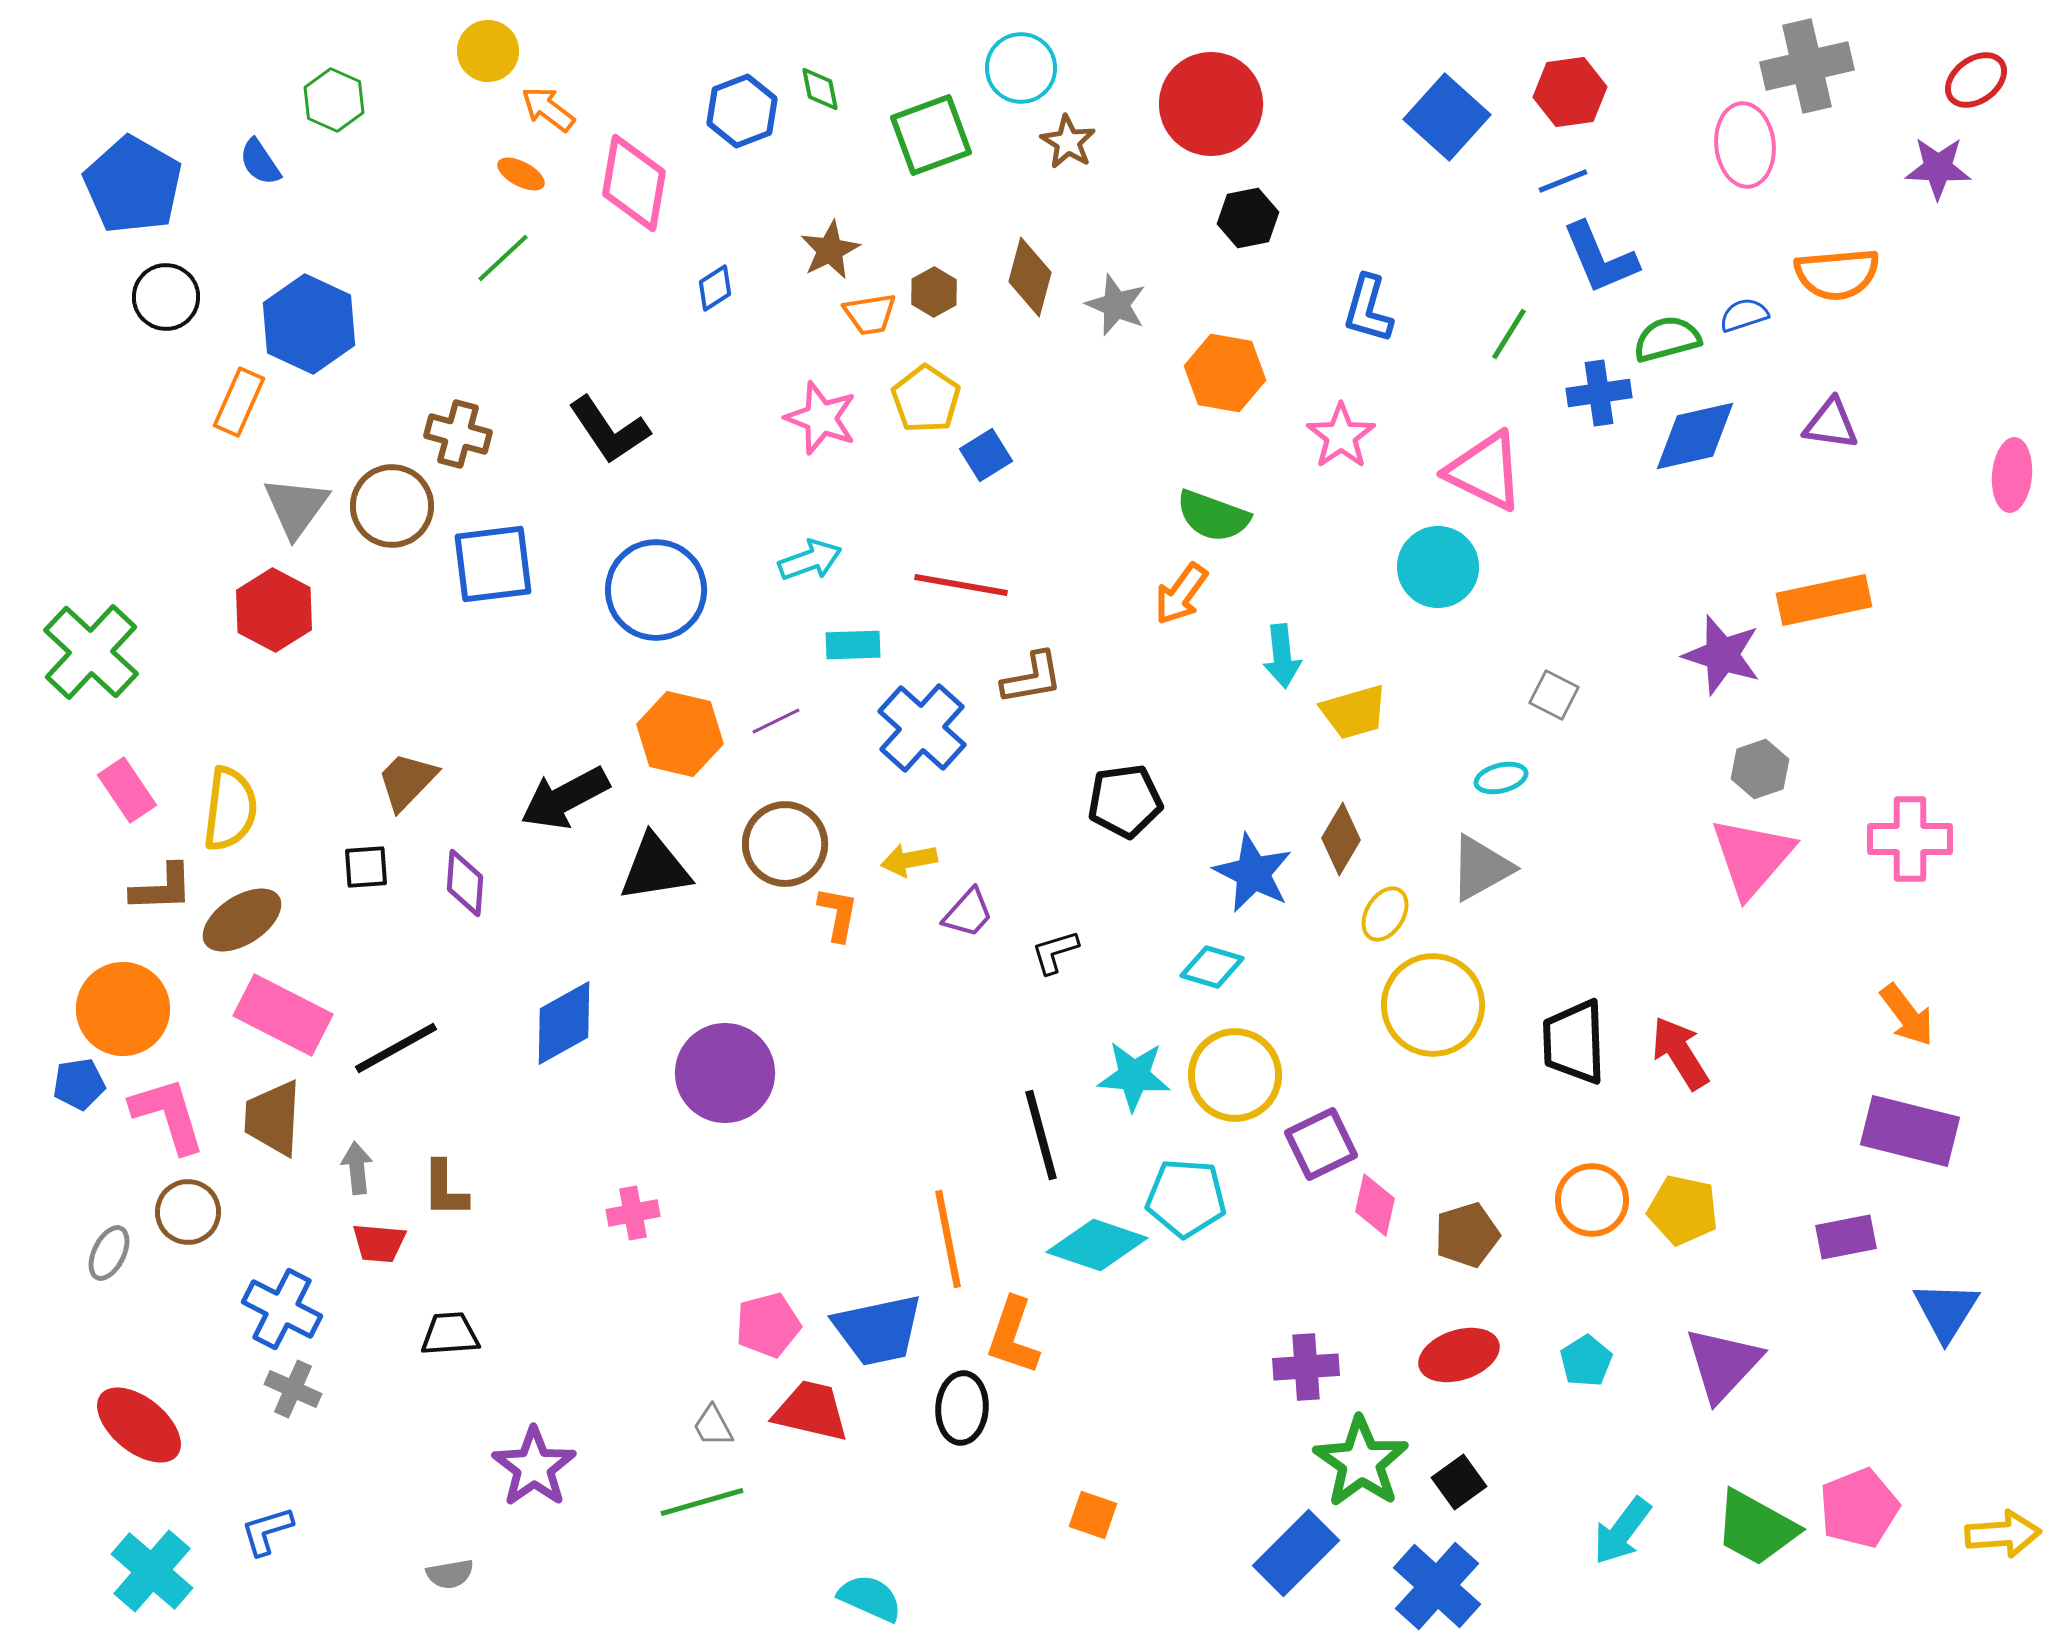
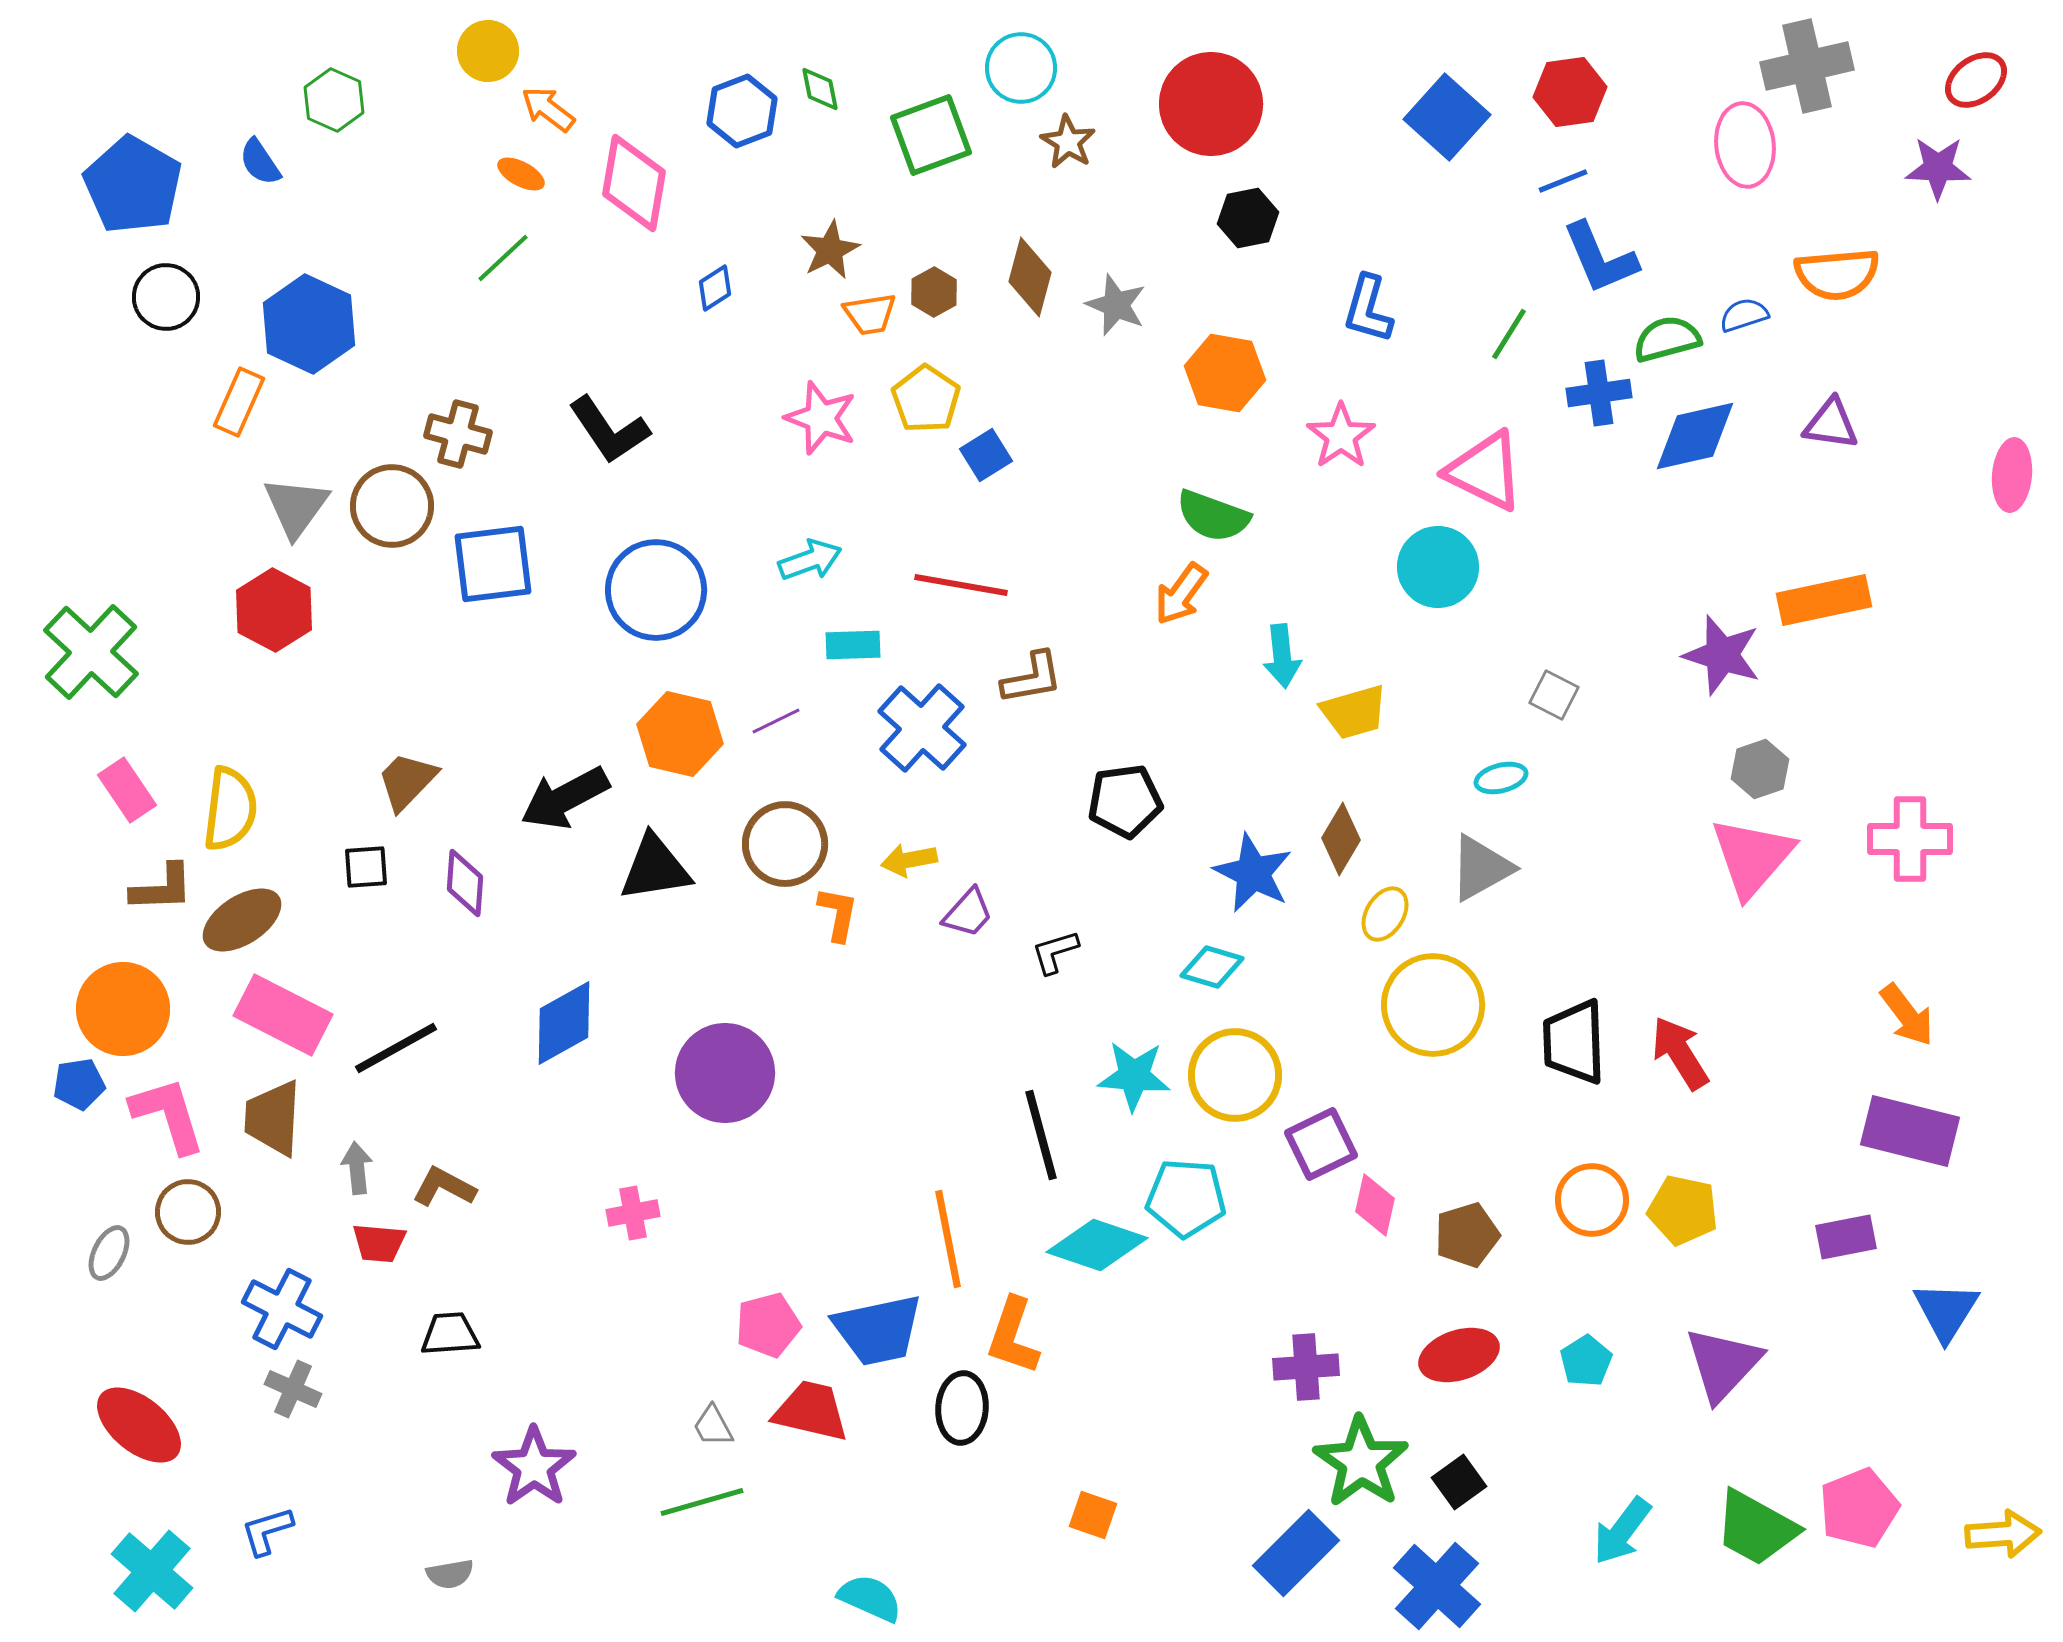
brown L-shape at (445, 1189): moved 1 px left, 2 px up; rotated 118 degrees clockwise
